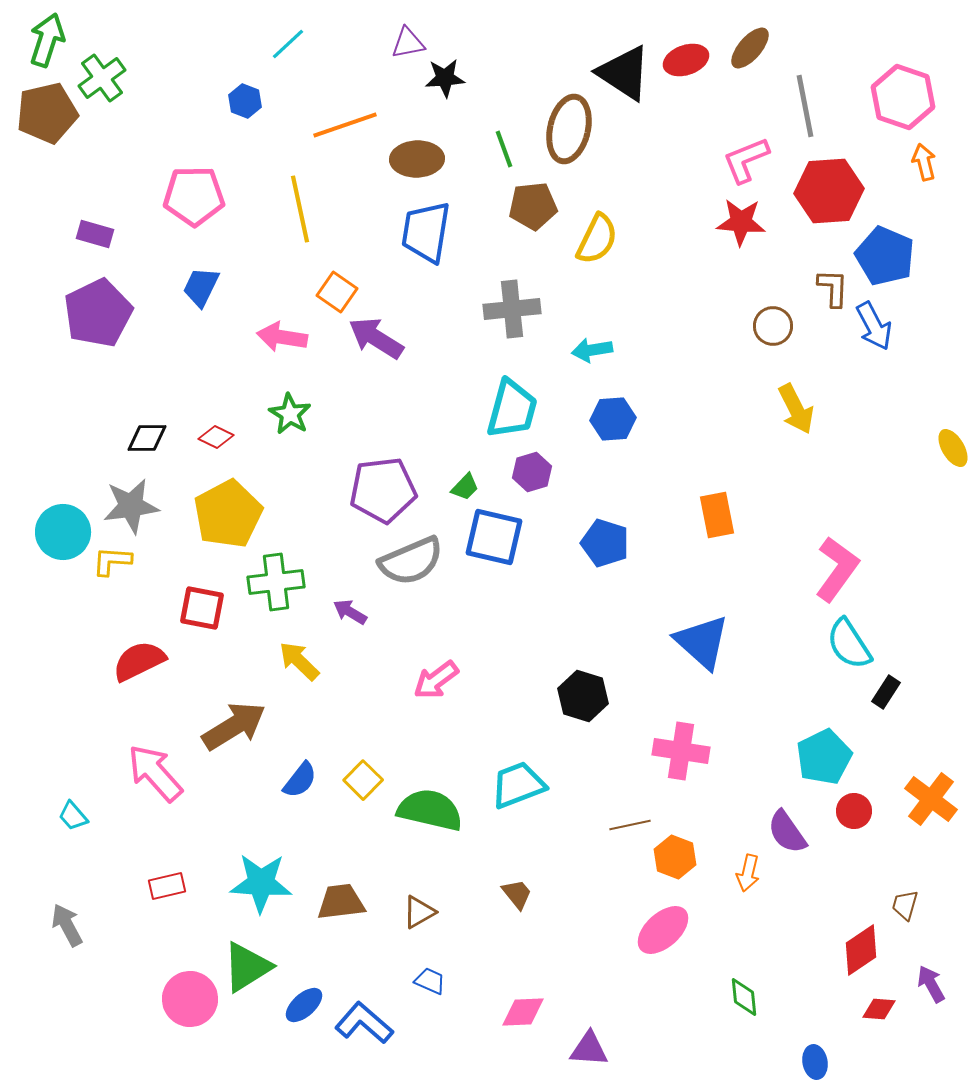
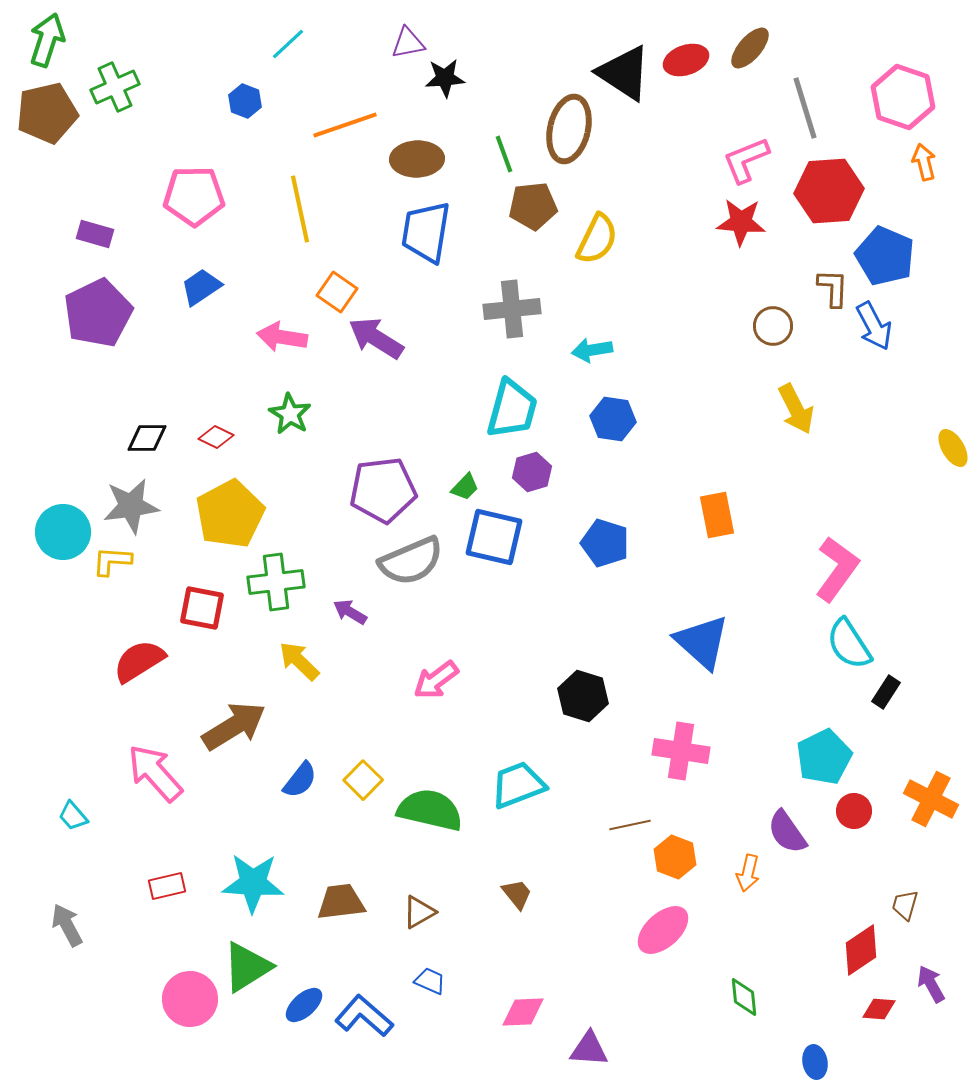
green cross at (102, 78): moved 13 px right, 9 px down; rotated 12 degrees clockwise
gray line at (805, 106): moved 2 px down; rotated 6 degrees counterclockwise
green line at (504, 149): moved 5 px down
blue trapezoid at (201, 287): rotated 30 degrees clockwise
blue hexagon at (613, 419): rotated 12 degrees clockwise
yellow pentagon at (228, 514): moved 2 px right
red semicircle at (139, 661): rotated 6 degrees counterclockwise
orange cross at (931, 799): rotated 10 degrees counterclockwise
cyan star at (261, 883): moved 8 px left
blue L-shape at (364, 1023): moved 7 px up
